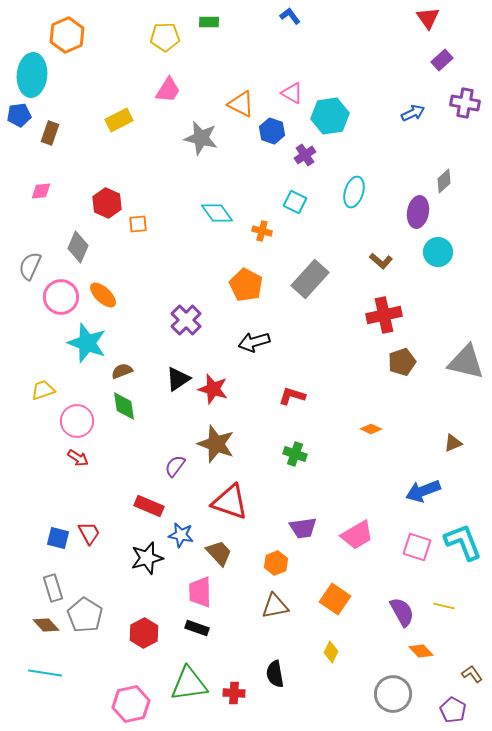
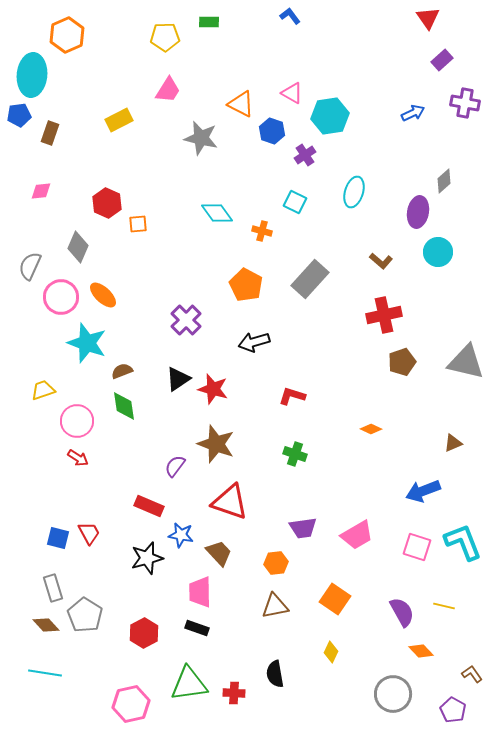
orange hexagon at (276, 563): rotated 15 degrees clockwise
